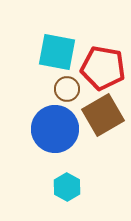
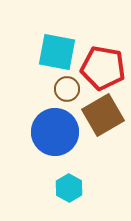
blue circle: moved 3 px down
cyan hexagon: moved 2 px right, 1 px down
